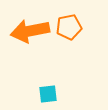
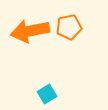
cyan square: moved 1 px left; rotated 24 degrees counterclockwise
